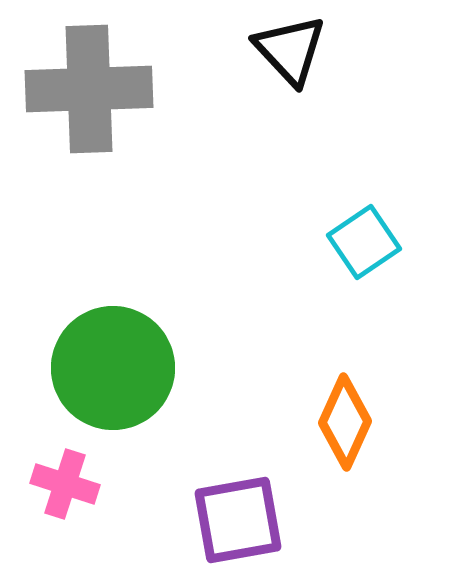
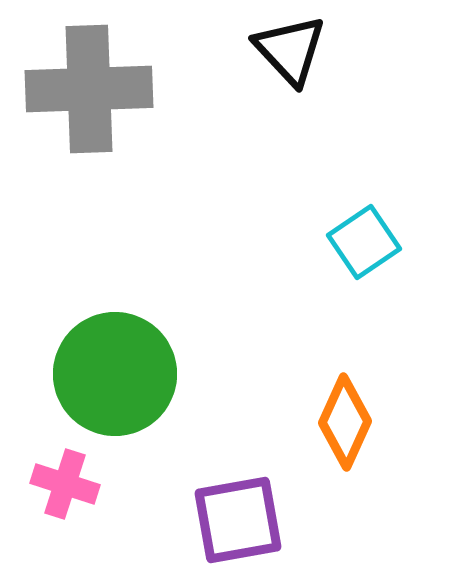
green circle: moved 2 px right, 6 px down
